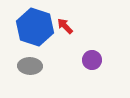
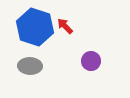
purple circle: moved 1 px left, 1 px down
